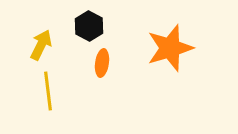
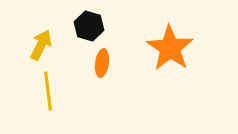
black hexagon: rotated 12 degrees counterclockwise
orange star: rotated 21 degrees counterclockwise
